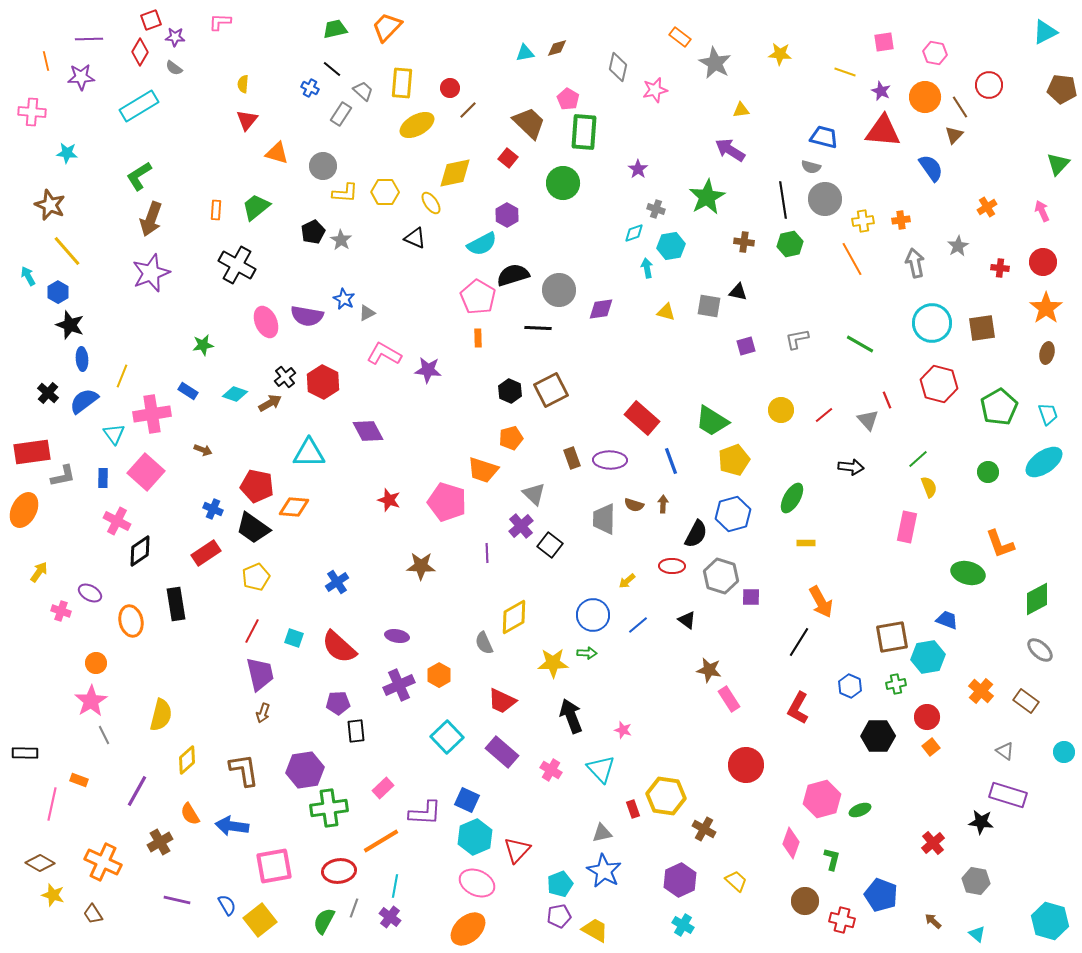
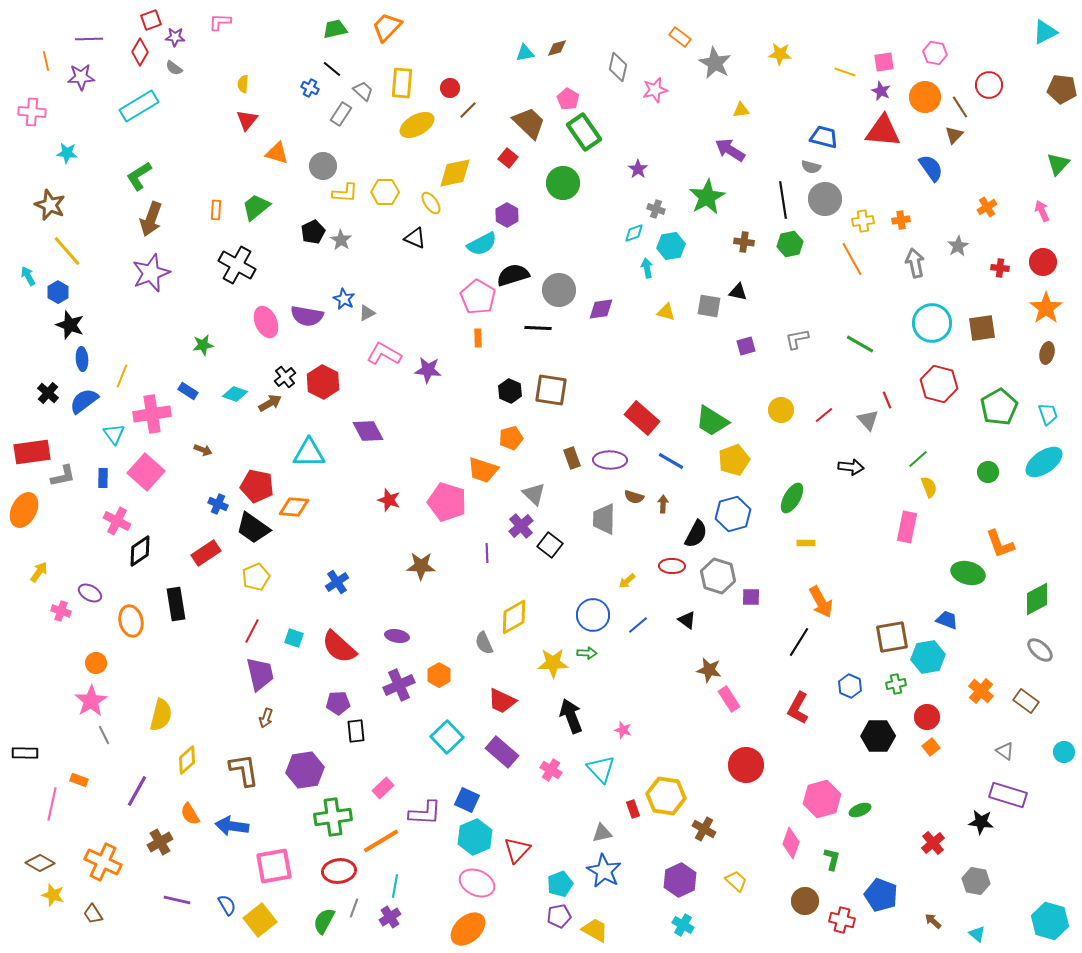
pink square at (884, 42): moved 20 px down
green rectangle at (584, 132): rotated 39 degrees counterclockwise
brown square at (551, 390): rotated 36 degrees clockwise
blue line at (671, 461): rotated 40 degrees counterclockwise
brown semicircle at (634, 505): moved 8 px up
blue cross at (213, 509): moved 5 px right, 5 px up
gray hexagon at (721, 576): moved 3 px left
brown arrow at (263, 713): moved 3 px right, 5 px down
green cross at (329, 808): moved 4 px right, 9 px down
purple cross at (390, 917): rotated 20 degrees clockwise
